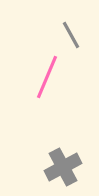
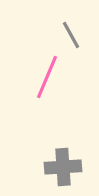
gray cross: rotated 24 degrees clockwise
